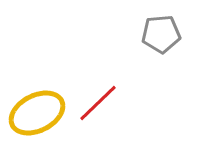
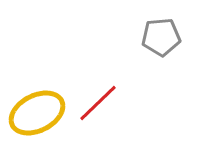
gray pentagon: moved 3 px down
